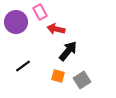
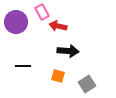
pink rectangle: moved 2 px right
red arrow: moved 2 px right, 3 px up
black arrow: rotated 55 degrees clockwise
black line: rotated 35 degrees clockwise
gray square: moved 5 px right, 4 px down
